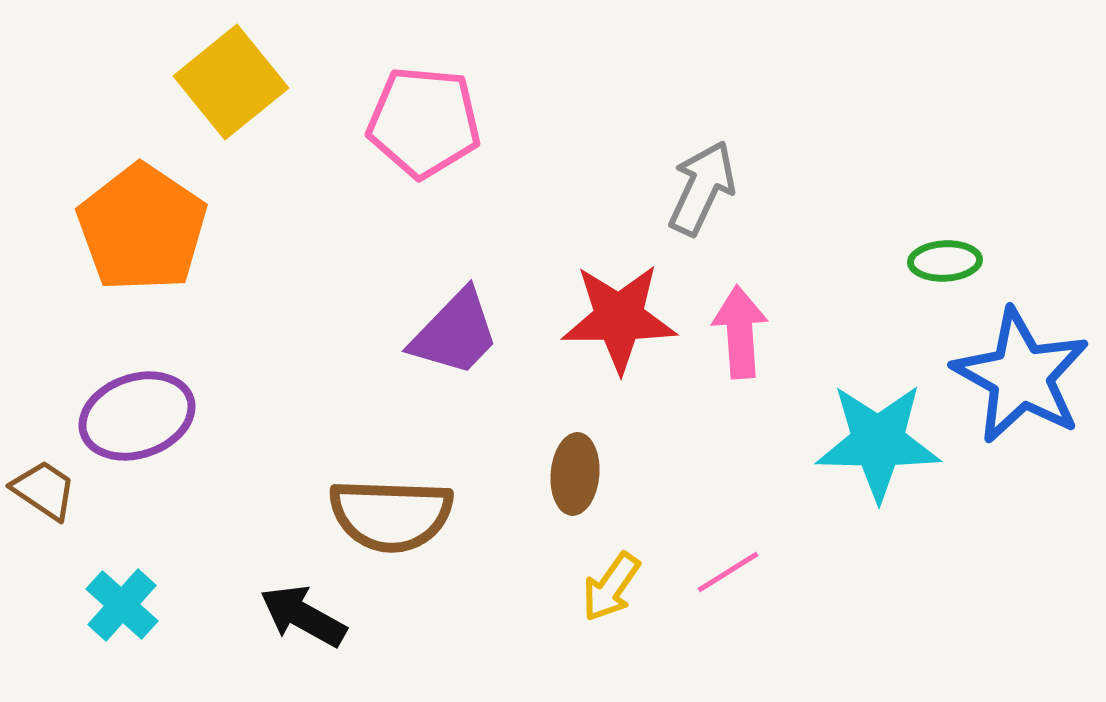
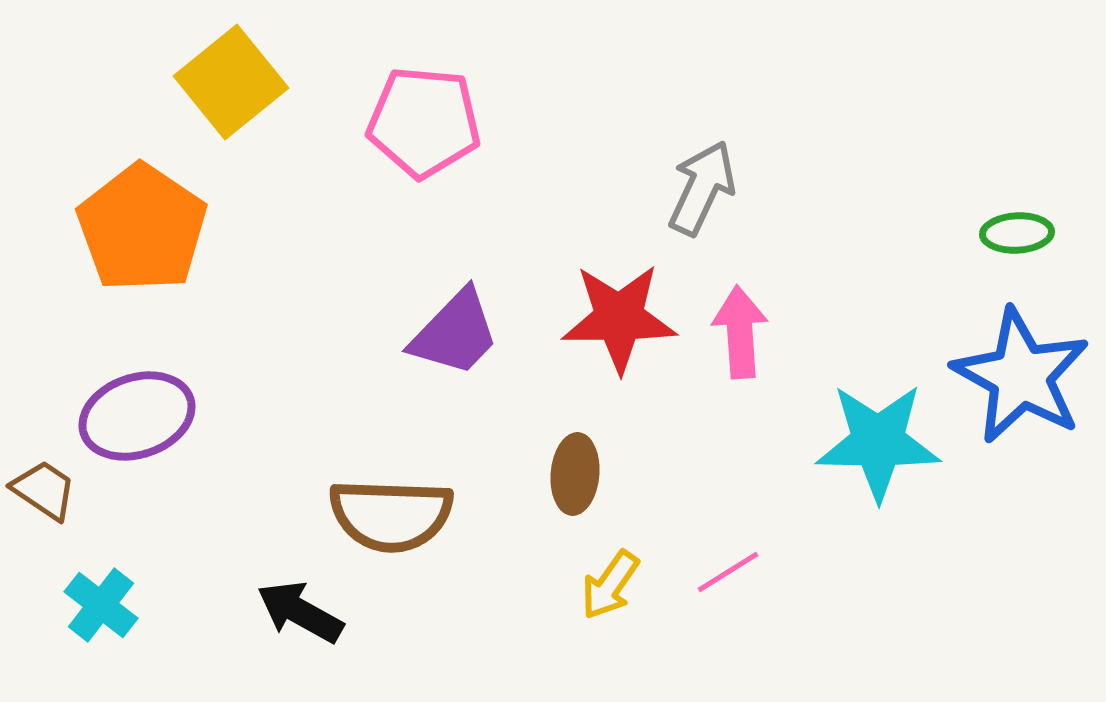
green ellipse: moved 72 px right, 28 px up
yellow arrow: moved 1 px left, 2 px up
cyan cross: moved 21 px left; rotated 4 degrees counterclockwise
black arrow: moved 3 px left, 4 px up
